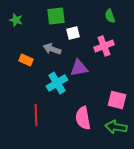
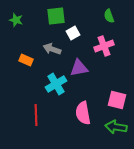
green semicircle: moved 1 px left
white square: rotated 16 degrees counterclockwise
cyan cross: moved 1 px left, 1 px down
pink semicircle: moved 5 px up
